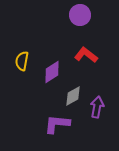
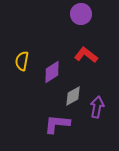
purple circle: moved 1 px right, 1 px up
